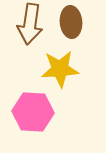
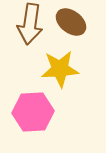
brown ellipse: rotated 48 degrees counterclockwise
pink hexagon: rotated 6 degrees counterclockwise
